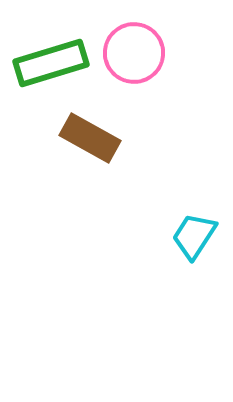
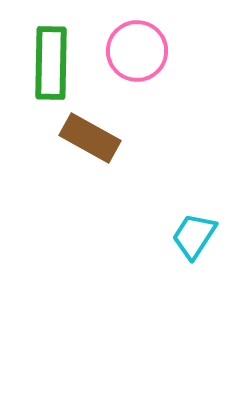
pink circle: moved 3 px right, 2 px up
green rectangle: rotated 72 degrees counterclockwise
